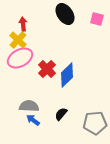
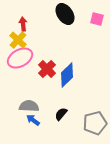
gray pentagon: rotated 10 degrees counterclockwise
